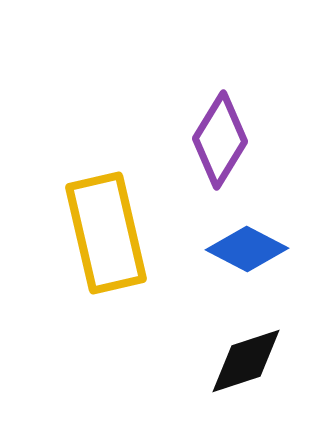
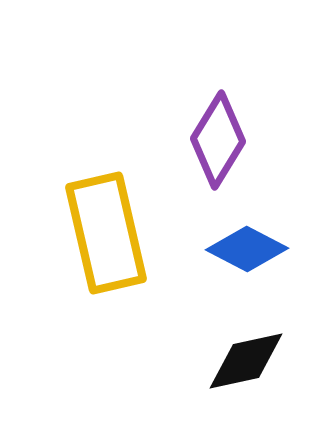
purple diamond: moved 2 px left
black diamond: rotated 6 degrees clockwise
